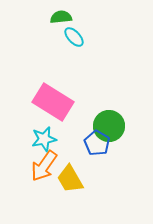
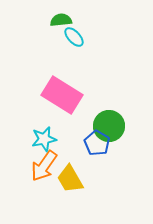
green semicircle: moved 3 px down
pink rectangle: moved 9 px right, 7 px up
